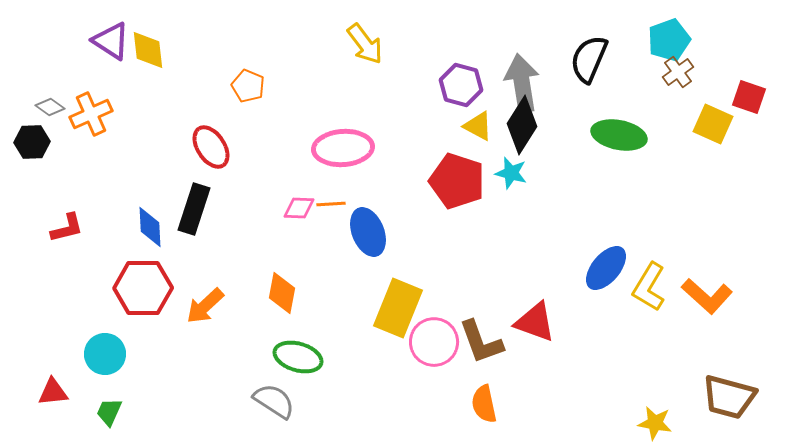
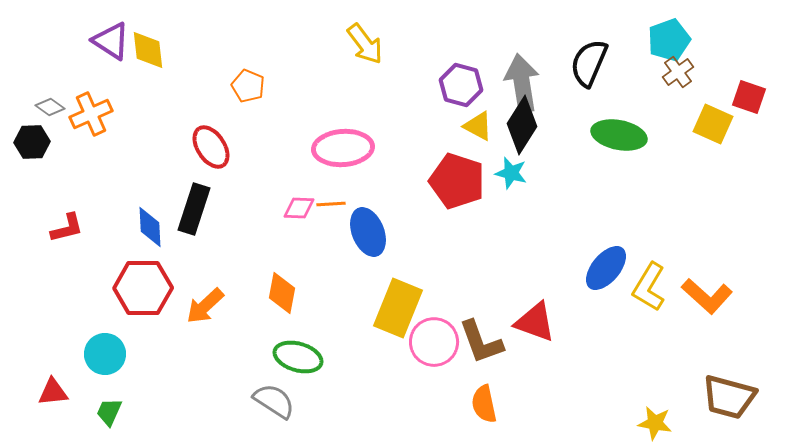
black semicircle at (589, 59): moved 4 px down
